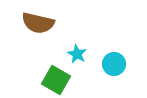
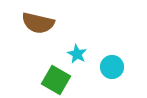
cyan circle: moved 2 px left, 3 px down
